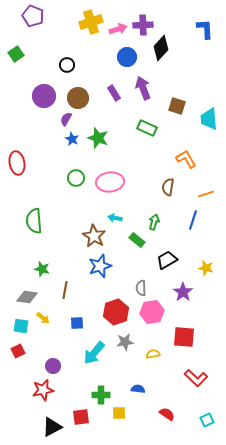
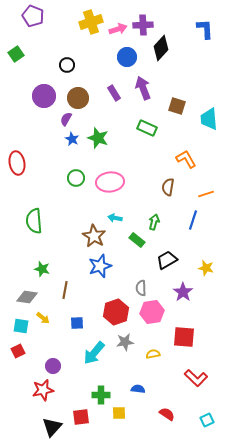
black triangle at (52, 427): rotated 20 degrees counterclockwise
